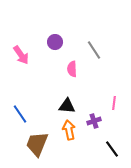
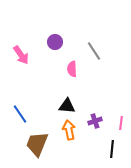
gray line: moved 1 px down
pink line: moved 7 px right, 20 px down
purple cross: moved 1 px right
black line: rotated 42 degrees clockwise
